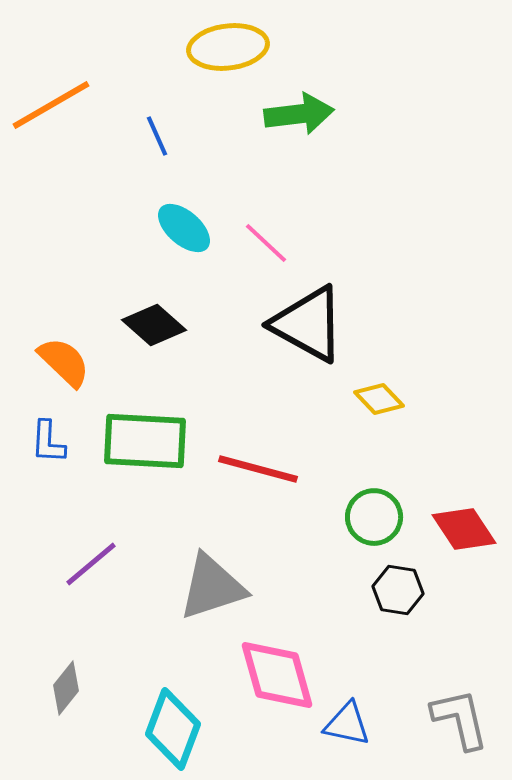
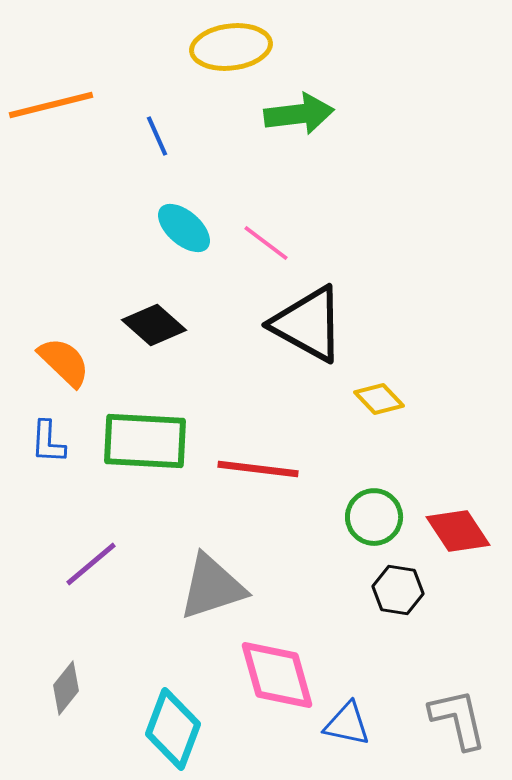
yellow ellipse: moved 3 px right
orange line: rotated 16 degrees clockwise
pink line: rotated 6 degrees counterclockwise
red line: rotated 8 degrees counterclockwise
red diamond: moved 6 px left, 2 px down
gray L-shape: moved 2 px left
